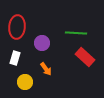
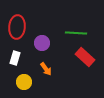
yellow circle: moved 1 px left
